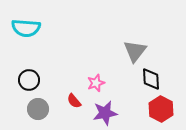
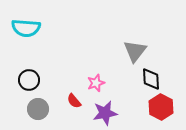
red hexagon: moved 2 px up
